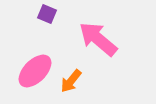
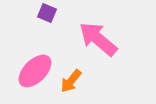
purple square: moved 1 px up
